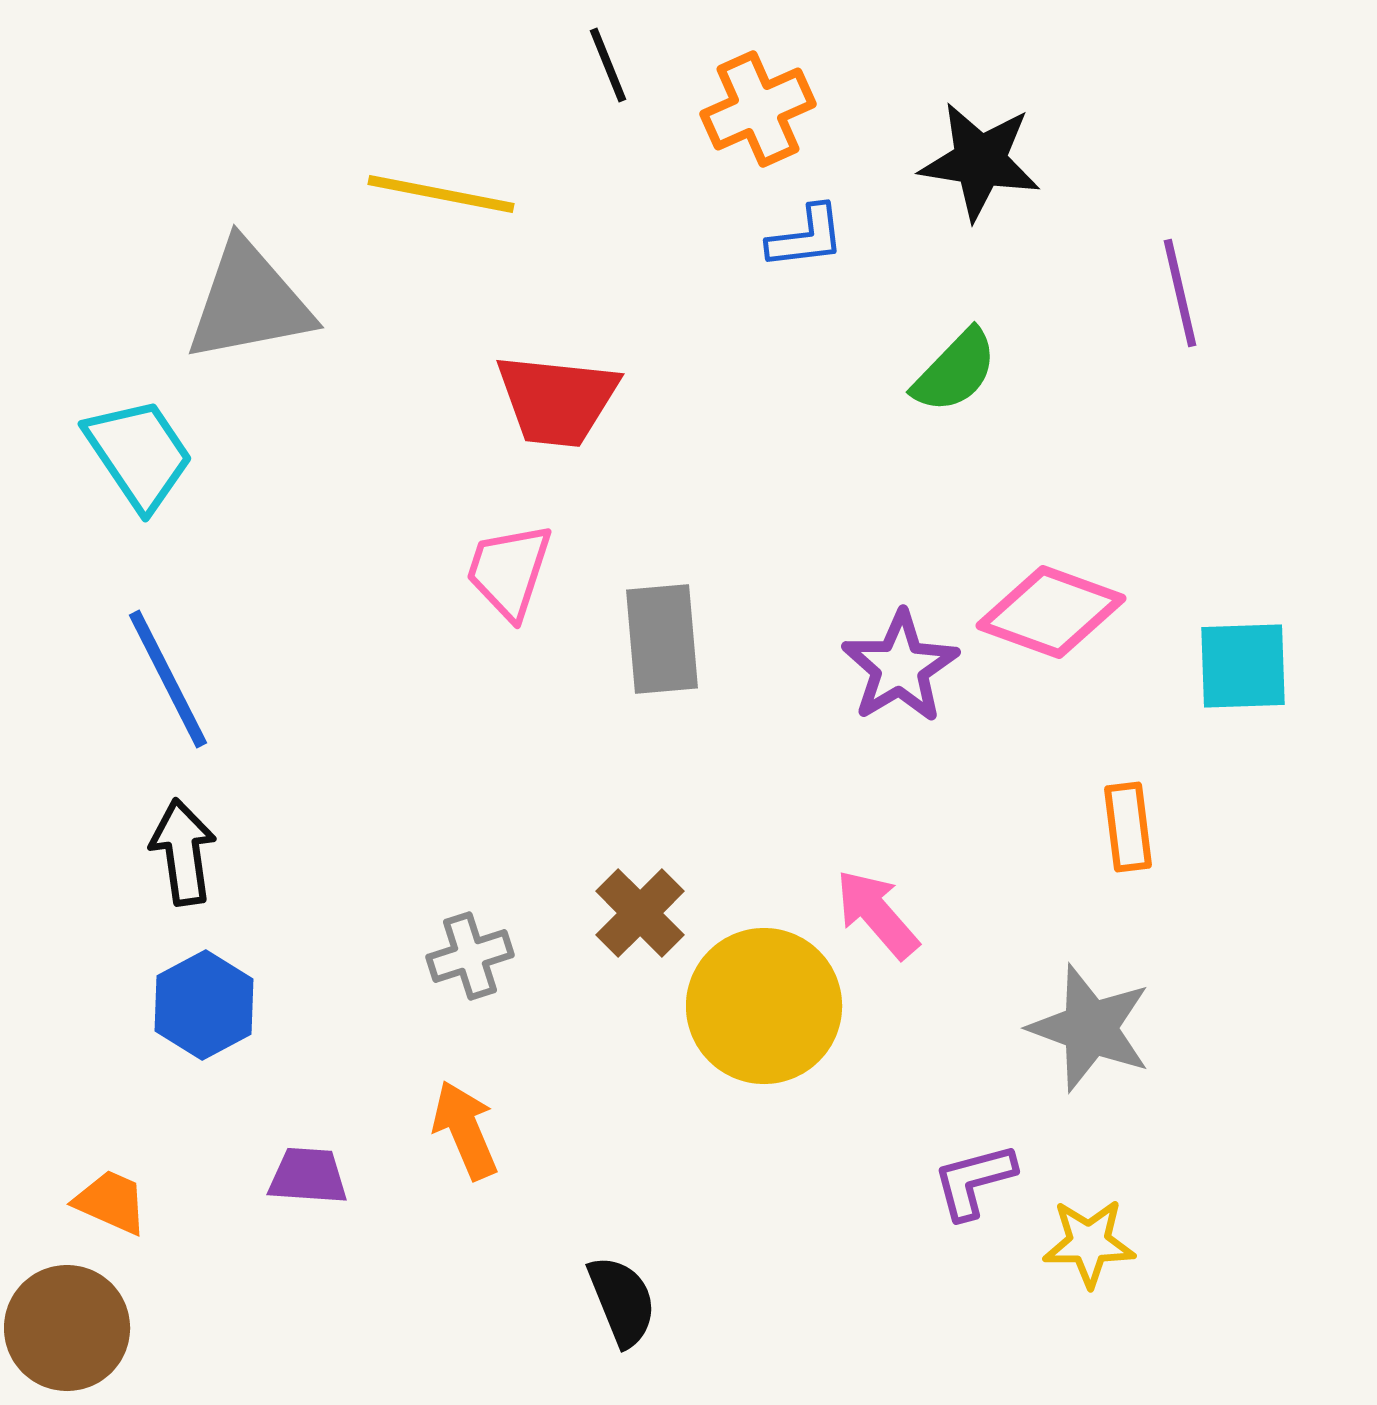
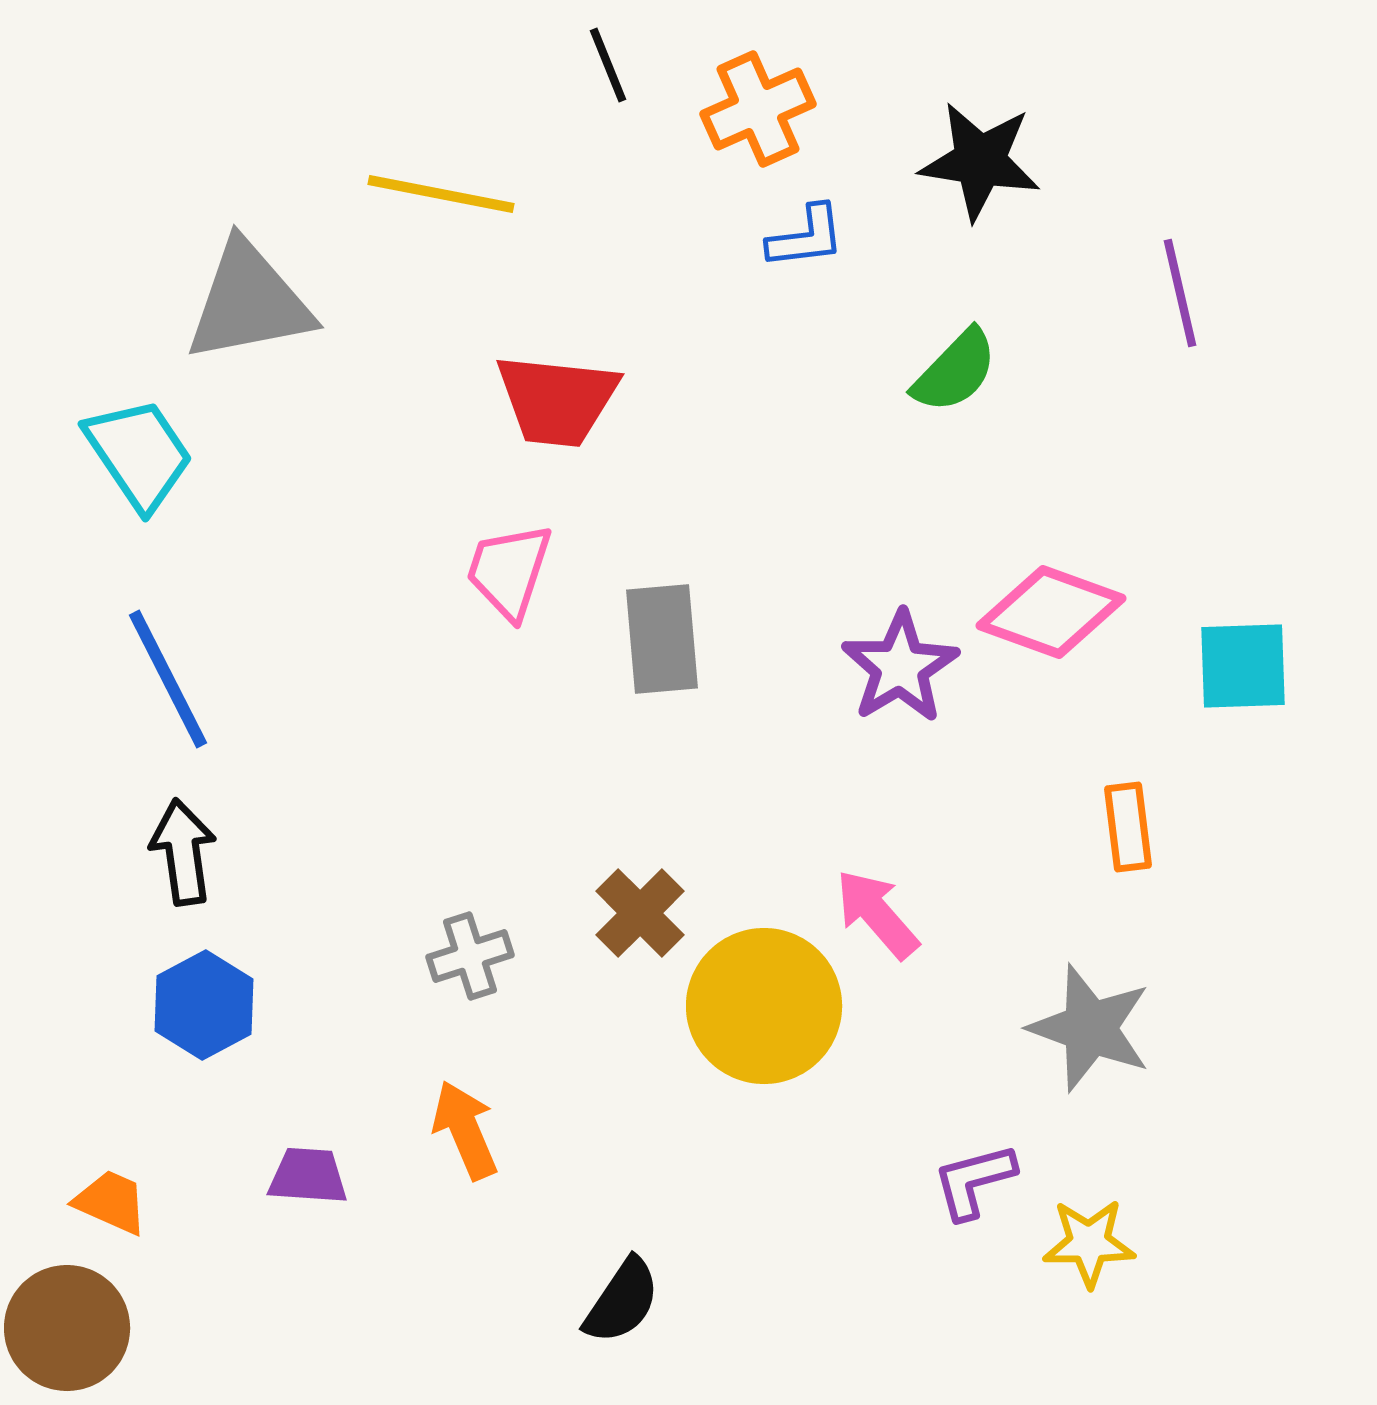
black semicircle: rotated 56 degrees clockwise
